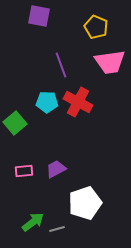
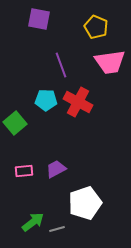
purple square: moved 3 px down
cyan pentagon: moved 1 px left, 2 px up
